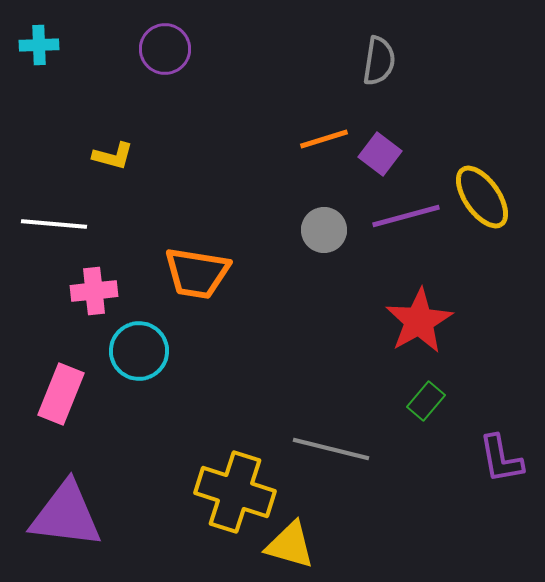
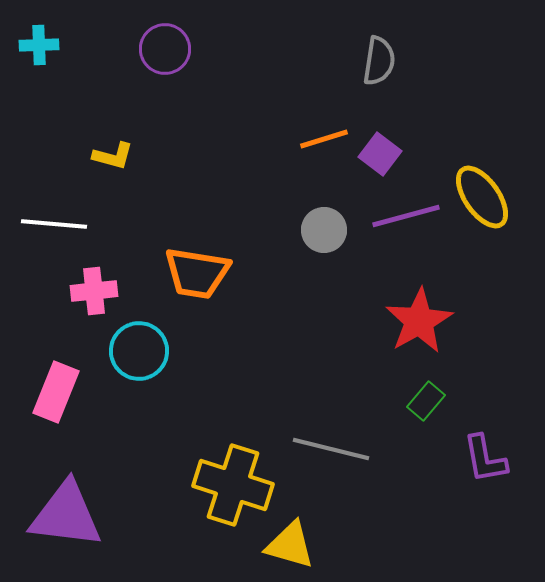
pink rectangle: moved 5 px left, 2 px up
purple L-shape: moved 16 px left
yellow cross: moved 2 px left, 7 px up
